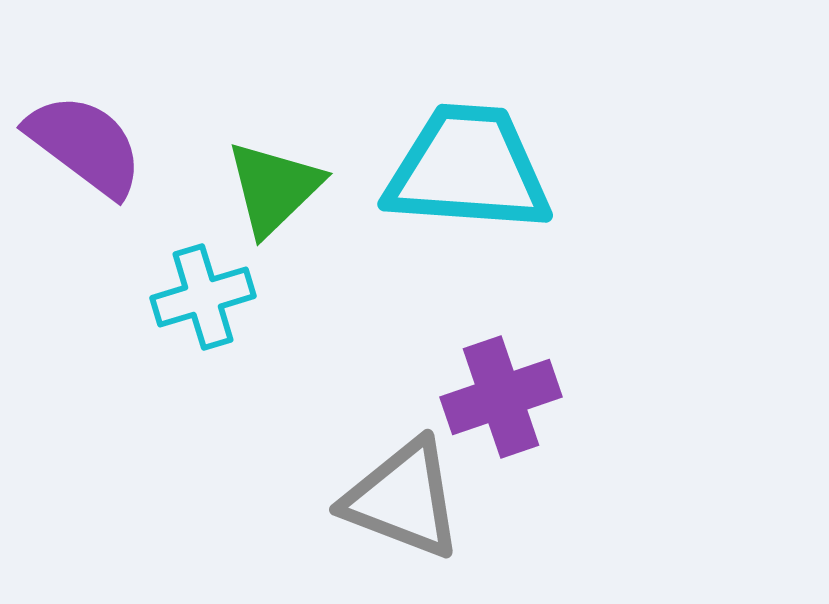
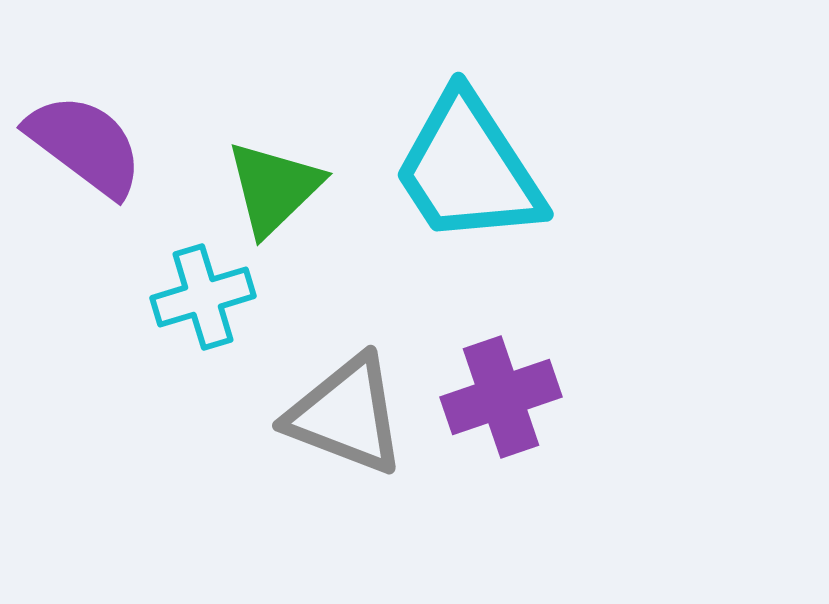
cyan trapezoid: rotated 127 degrees counterclockwise
gray triangle: moved 57 px left, 84 px up
